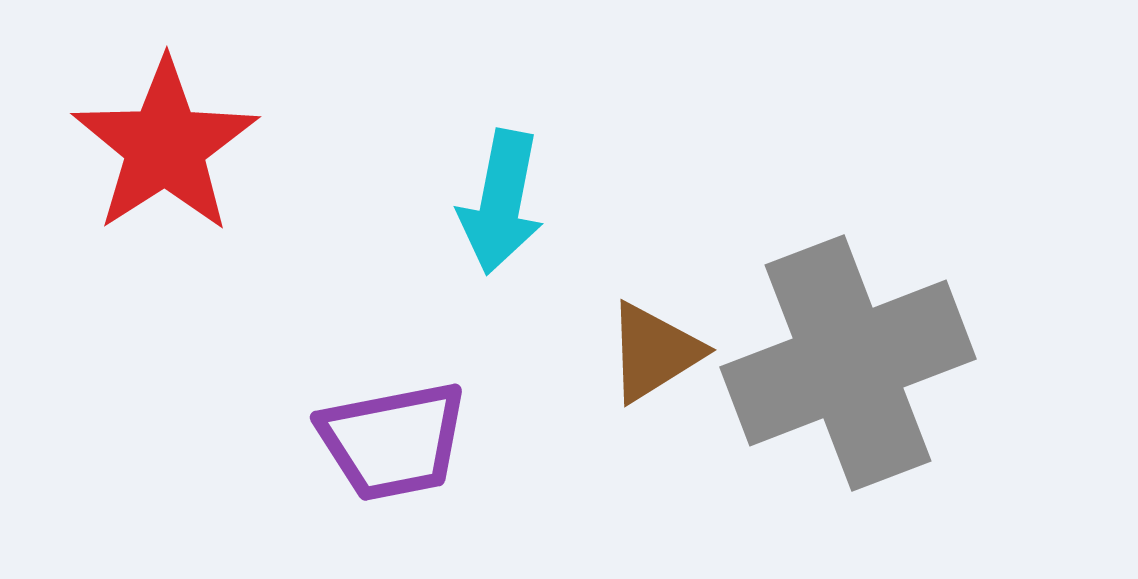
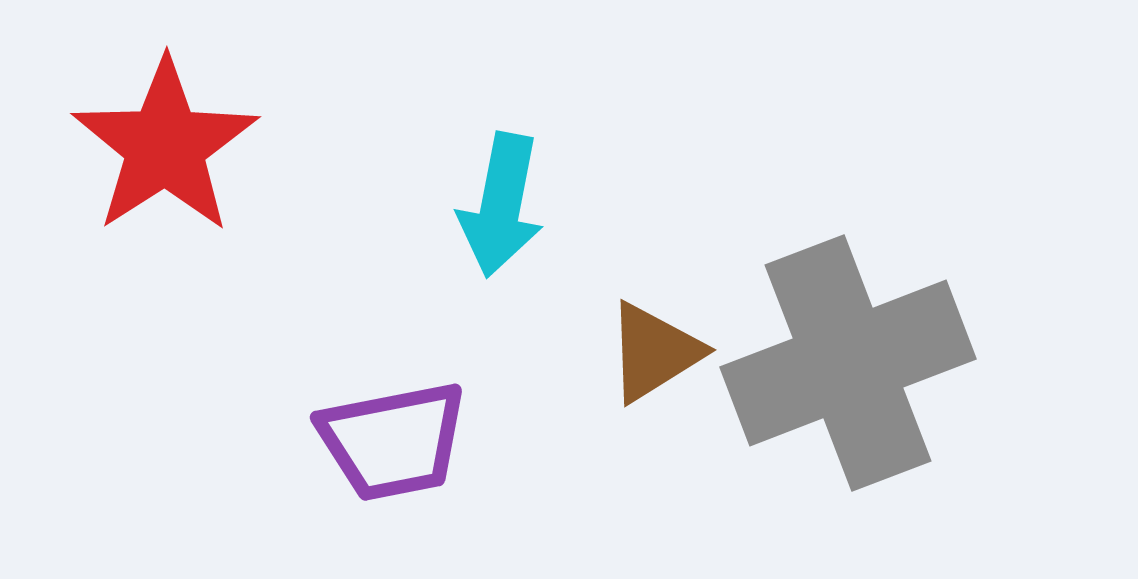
cyan arrow: moved 3 px down
